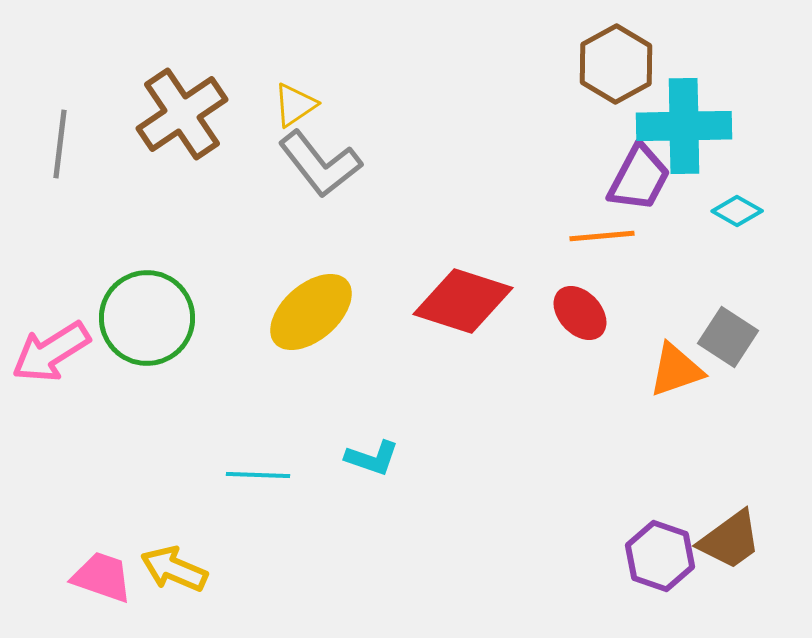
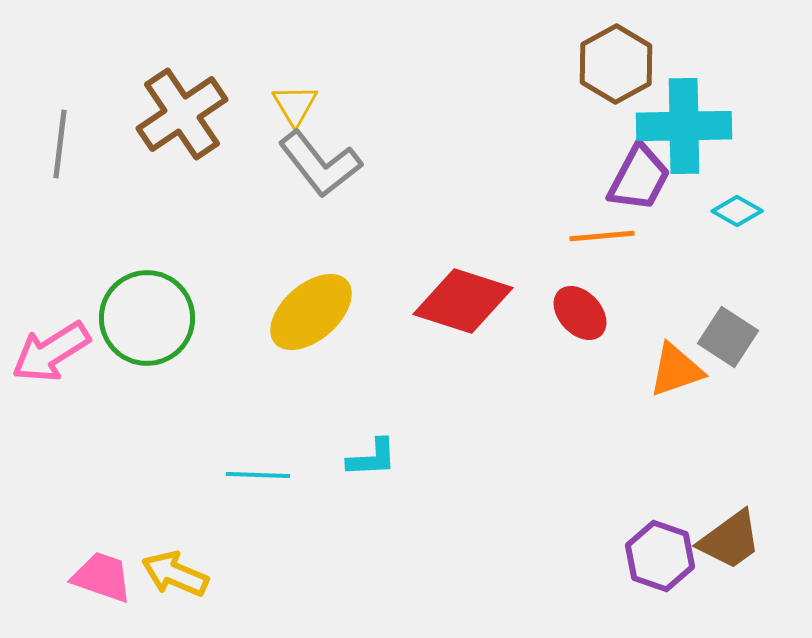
yellow triangle: rotated 27 degrees counterclockwise
cyan L-shape: rotated 22 degrees counterclockwise
yellow arrow: moved 1 px right, 5 px down
